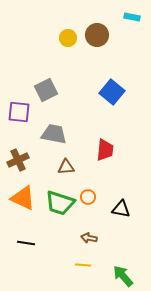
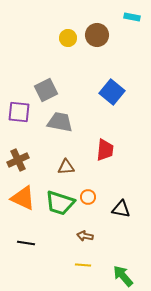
gray trapezoid: moved 6 px right, 12 px up
brown arrow: moved 4 px left, 2 px up
